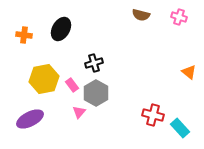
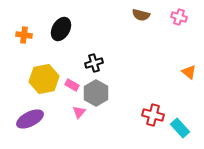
pink rectangle: rotated 24 degrees counterclockwise
